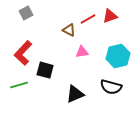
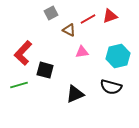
gray square: moved 25 px right
